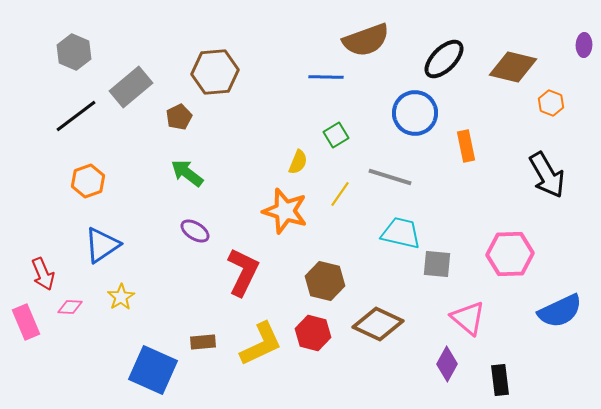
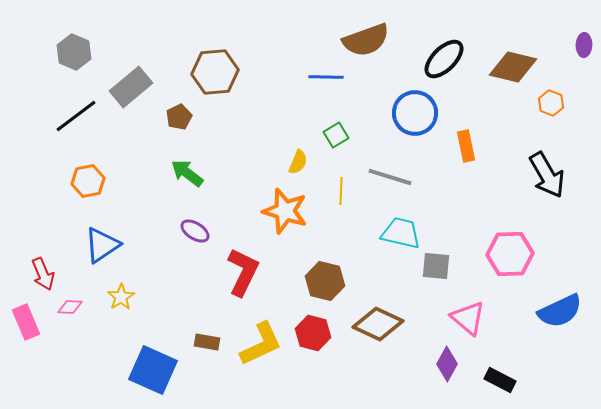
orange hexagon at (88, 181): rotated 8 degrees clockwise
yellow line at (340, 194): moved 1 px right, 3 px up; rotated 32 degrees counterclockwise
gray square at (437, 264): moved 1 px left, 2 px down
brown rectangle at (203, 342): moved 4 px right; rotated 15 degrees clockwise
black rectangle at (500, 380): rotated 56 degrees counterclockwise
